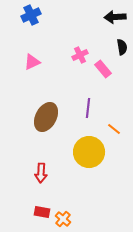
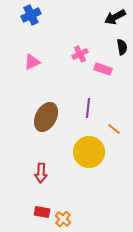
black arrow: rotated 25 degrees counterclockwise
pink cross: moved 1 px up
pink rectangle: rotated 30 degrees counterclockwise
